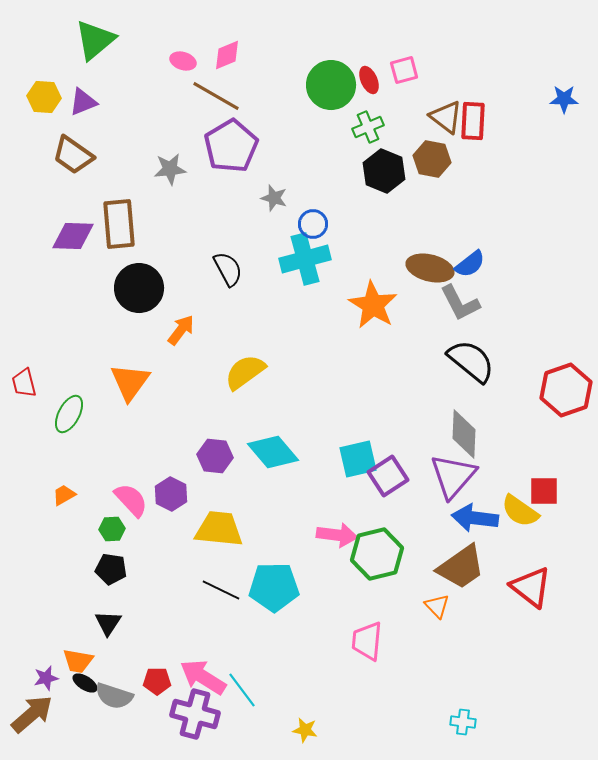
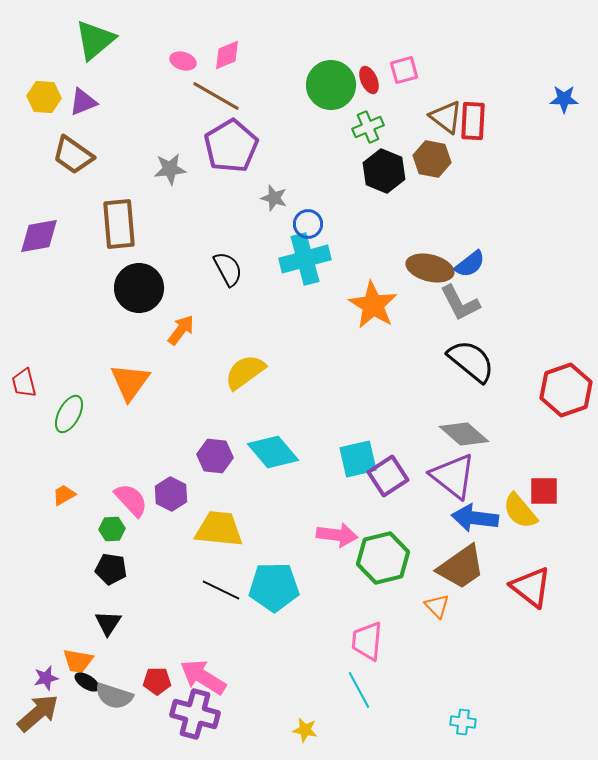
blue circle at (313, 224): moved 5 px left
purple diamond at (73, 236): moved 34 px left; rotated 12 degrees counterclockwise
gray diamond at (464, 434): rotated 51 degrees counterclockwise
purple triangle at (453, 476): rotated 33 degrees counterclockwise
yellow semicircle at (520, 511): rotated 15 degrees clockwise
green hexagon at (377, 554): moved 6 px right, 4 px down
black ellipse at (85, 683): moved 2 px right, 1 px up
cyan line at (242, 690): moved 117 px right; rotated 9 degrees clockwise
brown arrow at (32, 714): moved 6 px right, 1 px up
